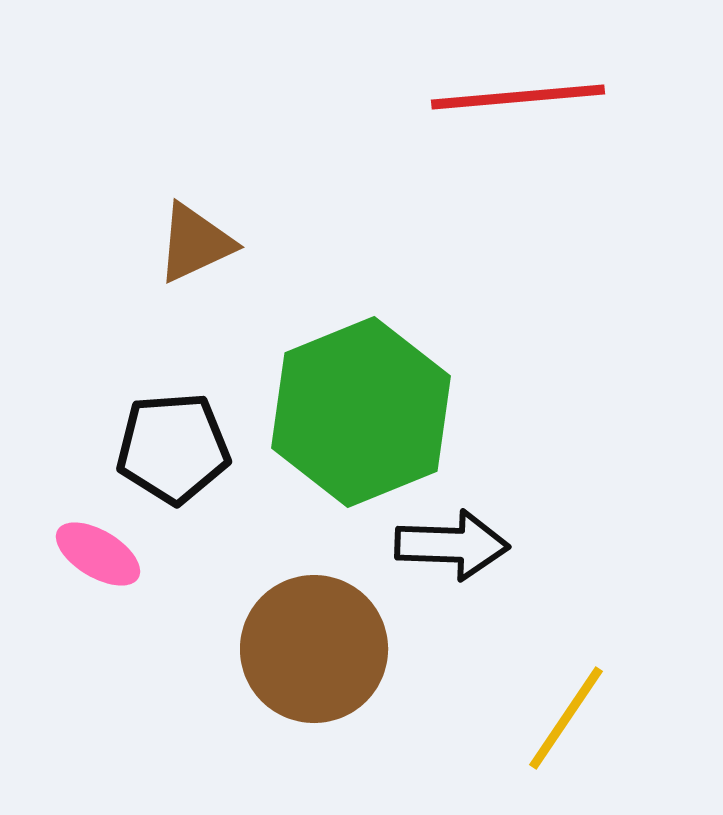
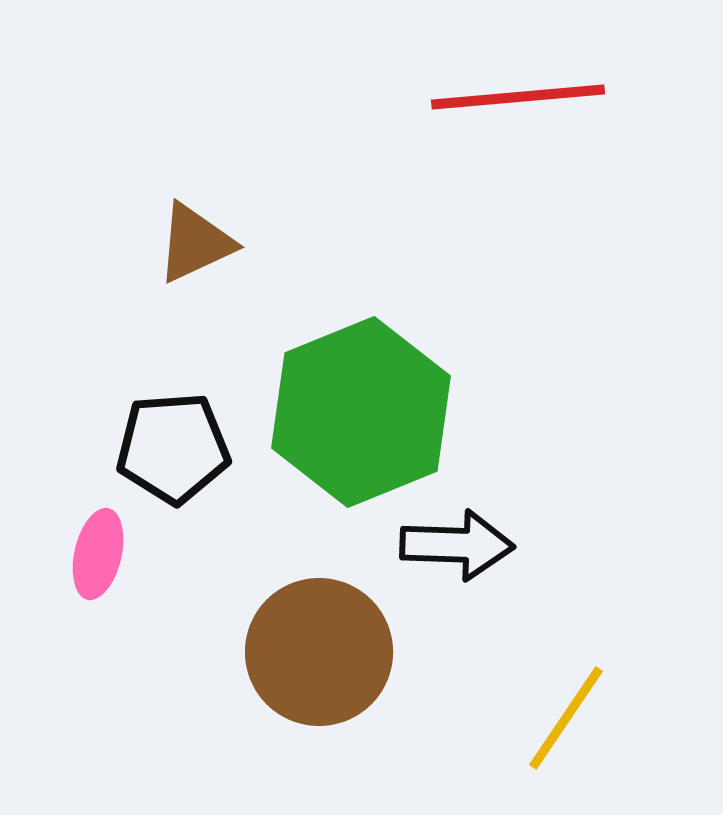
black arrow: moved 5 px right
pink ellipse: rotated 72 degrees clockwise
brown circle: moved 5 px right, 3 px down
